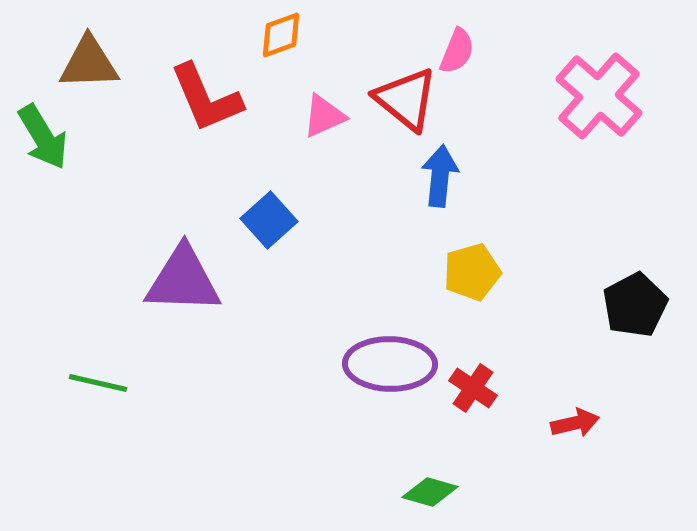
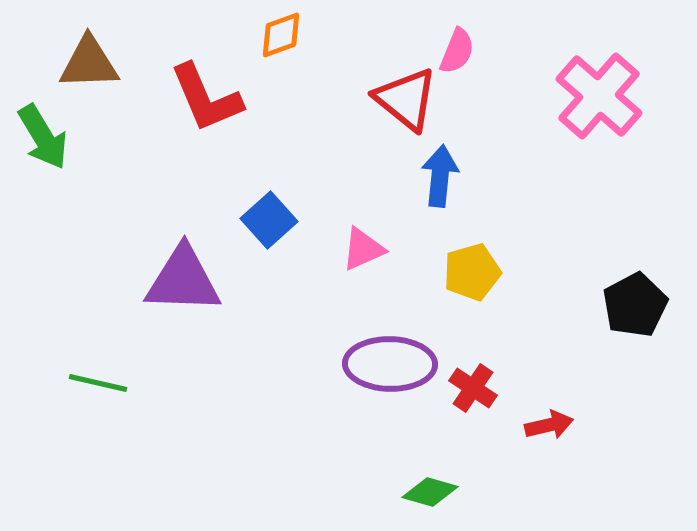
pink triangle: moved 39 px right, 133 px down
red arrow: moved 26 px left, 2 px down
